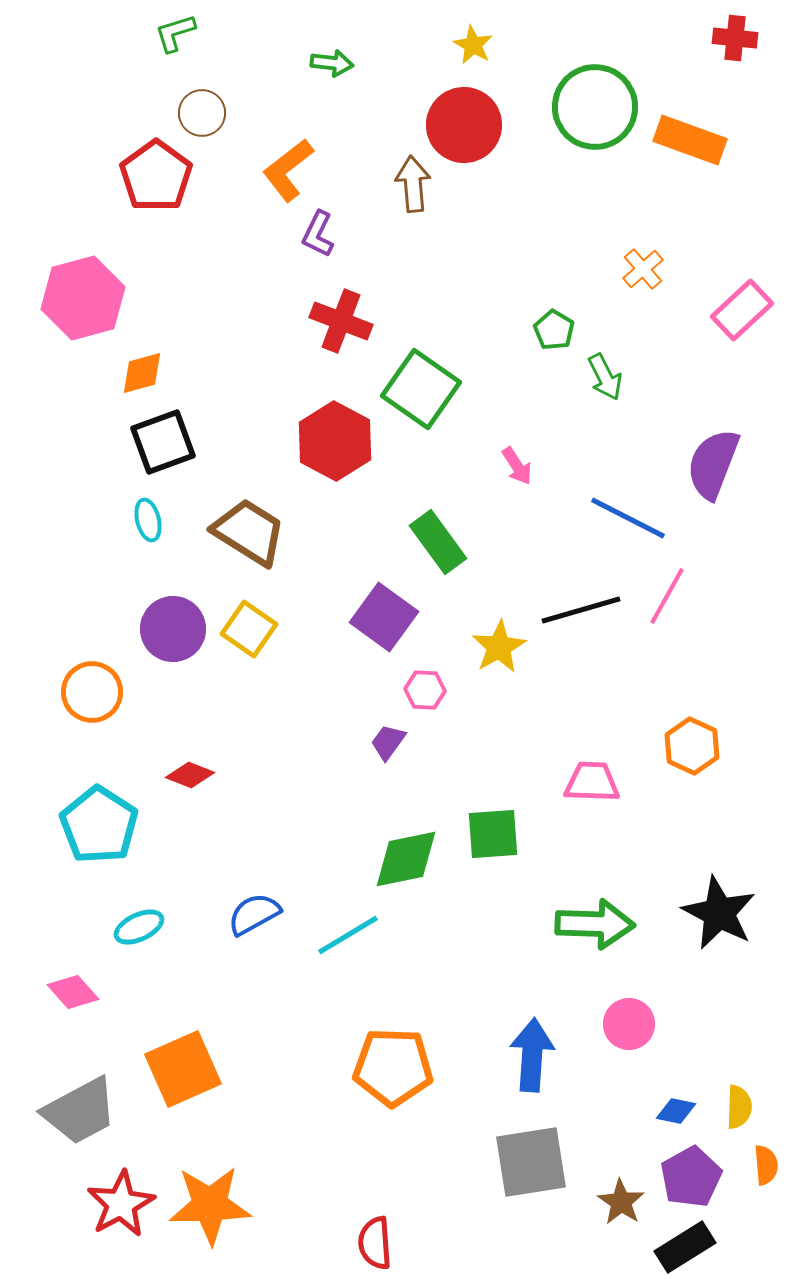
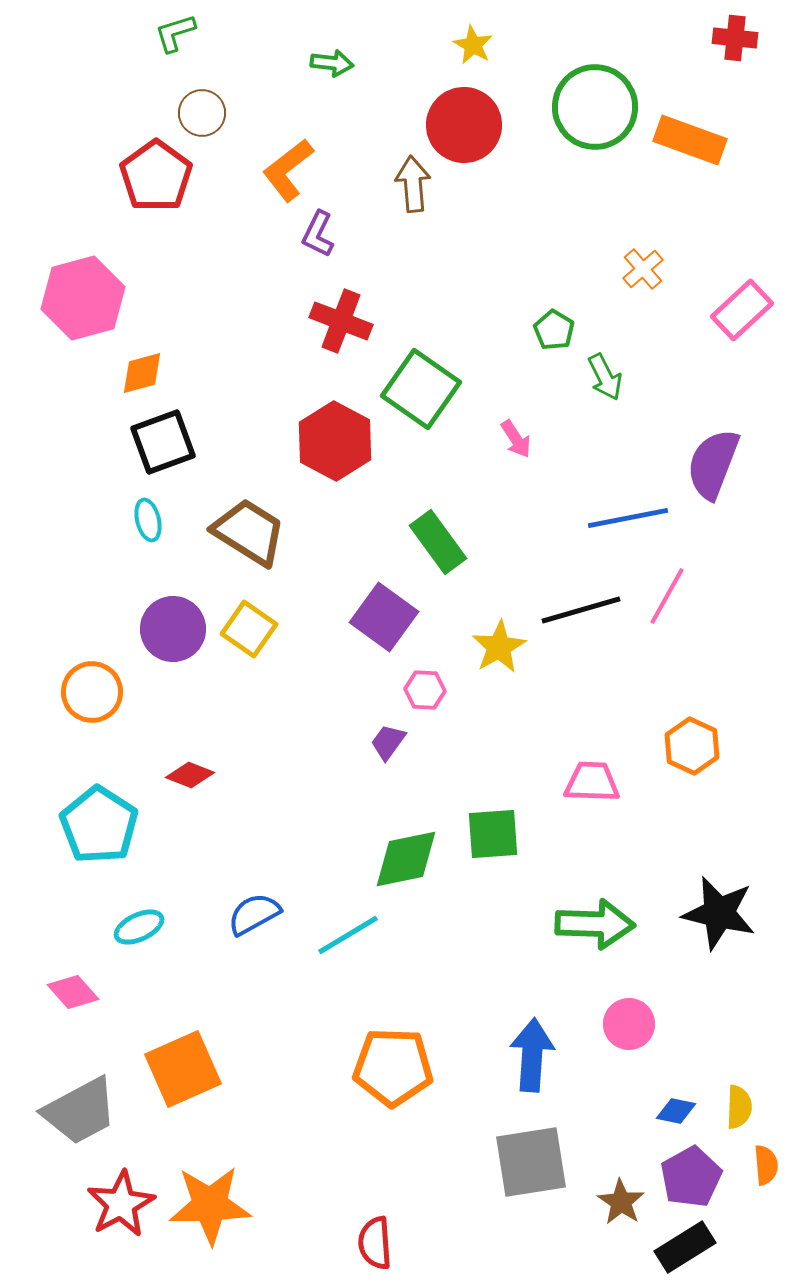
pink arrow at (517, 466): moved 1 px left, 27 px up
blue line at (628, 518): rotated 38 degrees counterclockwise
black star at (719, 913): rotated 14 degrees counterclockwise
